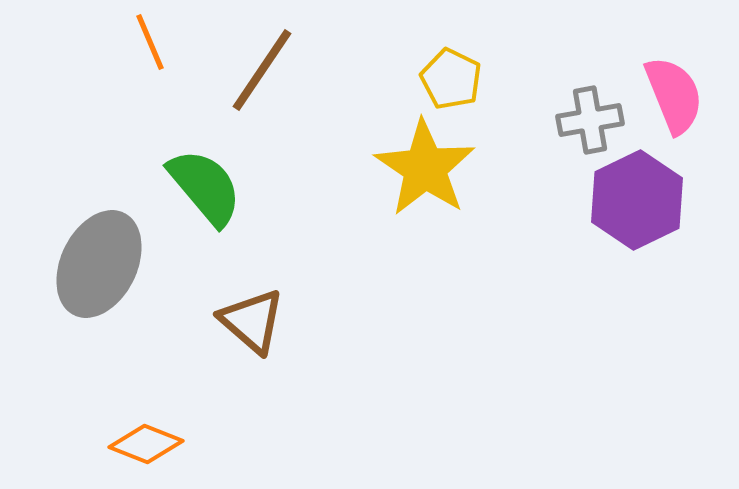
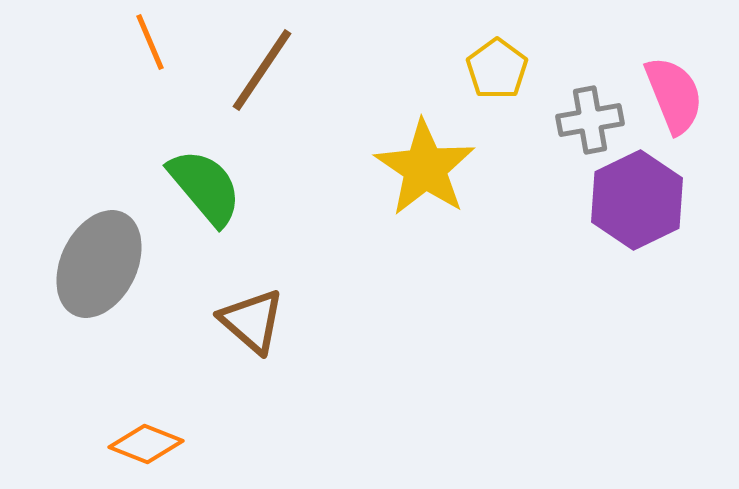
yellow pentagon: moved 46 px right, 10 px up; rotated 10 degrees clockwise
